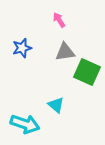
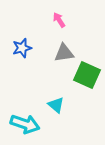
gray triangle: moved 1 px left, 1 px down
green square: moved 3 px down
